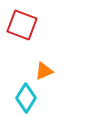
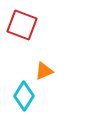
cyan diamond: moved 2 px left, 2 px up
